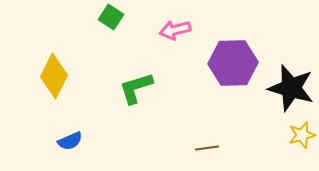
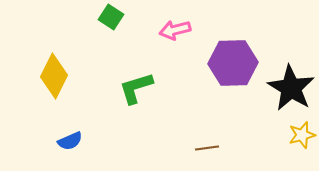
black star: rotated 15 degrees clockwise
